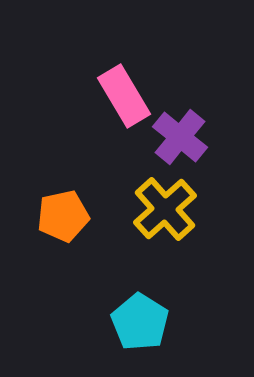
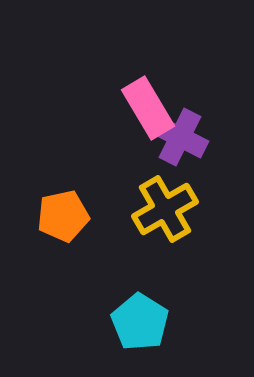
pink rectangle: moved 24 px right, 12 px down
purple cross: rotated 12 degrees counterclockwise
yellow cross: rotated 12 degrees clockwise
